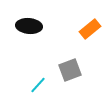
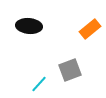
cyan line: moved 1 px right, 1 px up
